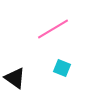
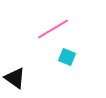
cyan square: moved 5 px right, 11 px up
